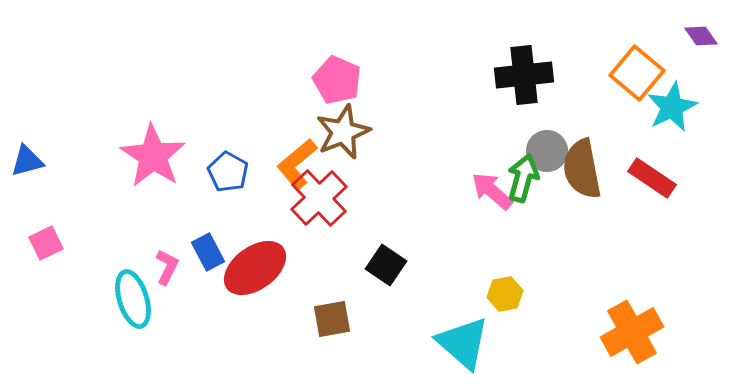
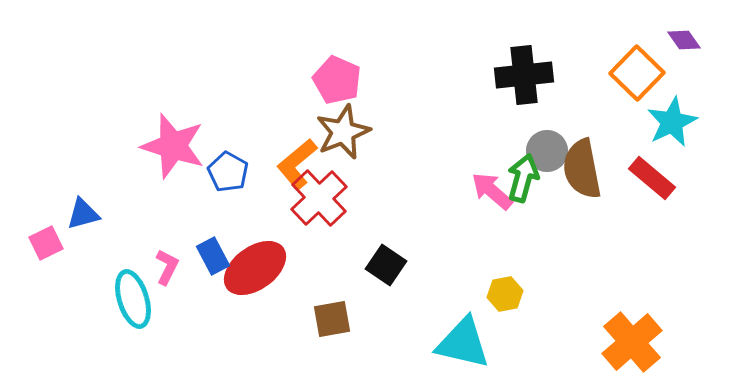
purple diamond: moved 17 px left, 4 px down
orange square: rotated 4 degrees clockwise
cyan star: moved 15 px down
pink star: moved 20 px right, 10 px up; rotated 16 degrees counterclockwise
blue triangle: moved 56 px right, 53 px down
red rectangle: rotated 6 degrees clockwise
blue rectangle: moved 5 px right, 4 px down
orange cross: moved 10 px down; rotated 12 degrees counterclockwise
cyan triangle: rotated 28 degrees counterclockwise
